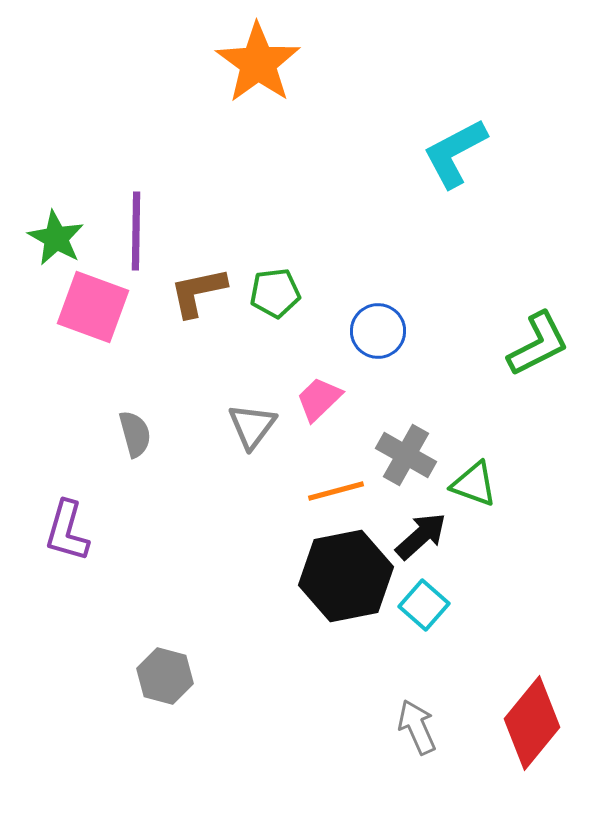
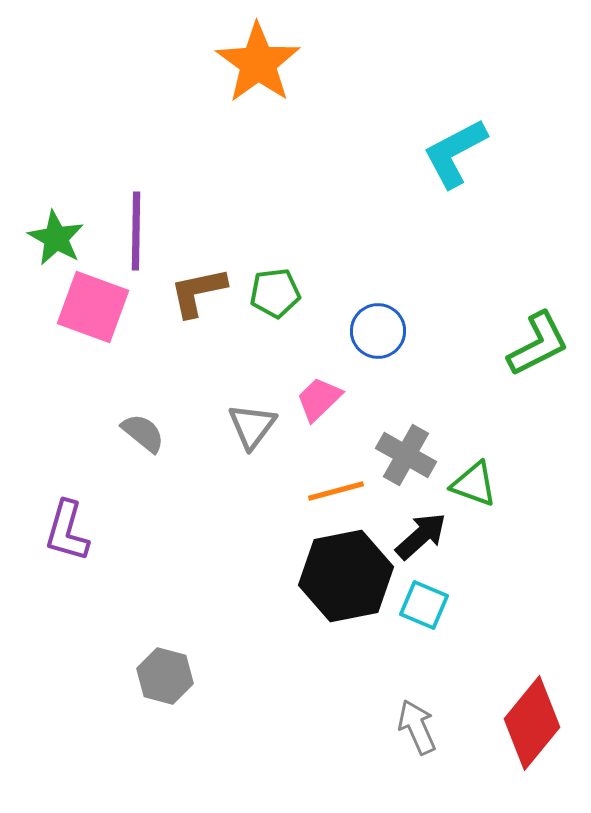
gray semicircle: moved 8 px right, 1 px up; rotated 36 degrees counterclockwise
cyan square: rotated 18 degrees counterclockwise
